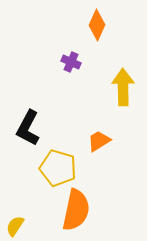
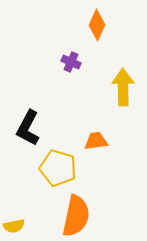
orange trapezoid: moved 3 px left; rotated 25 degrees clockwise
orange semicircle: moved 6 px down
yellow semicircle: moved 1 px left; rotated 135 degrees counterclockwise
